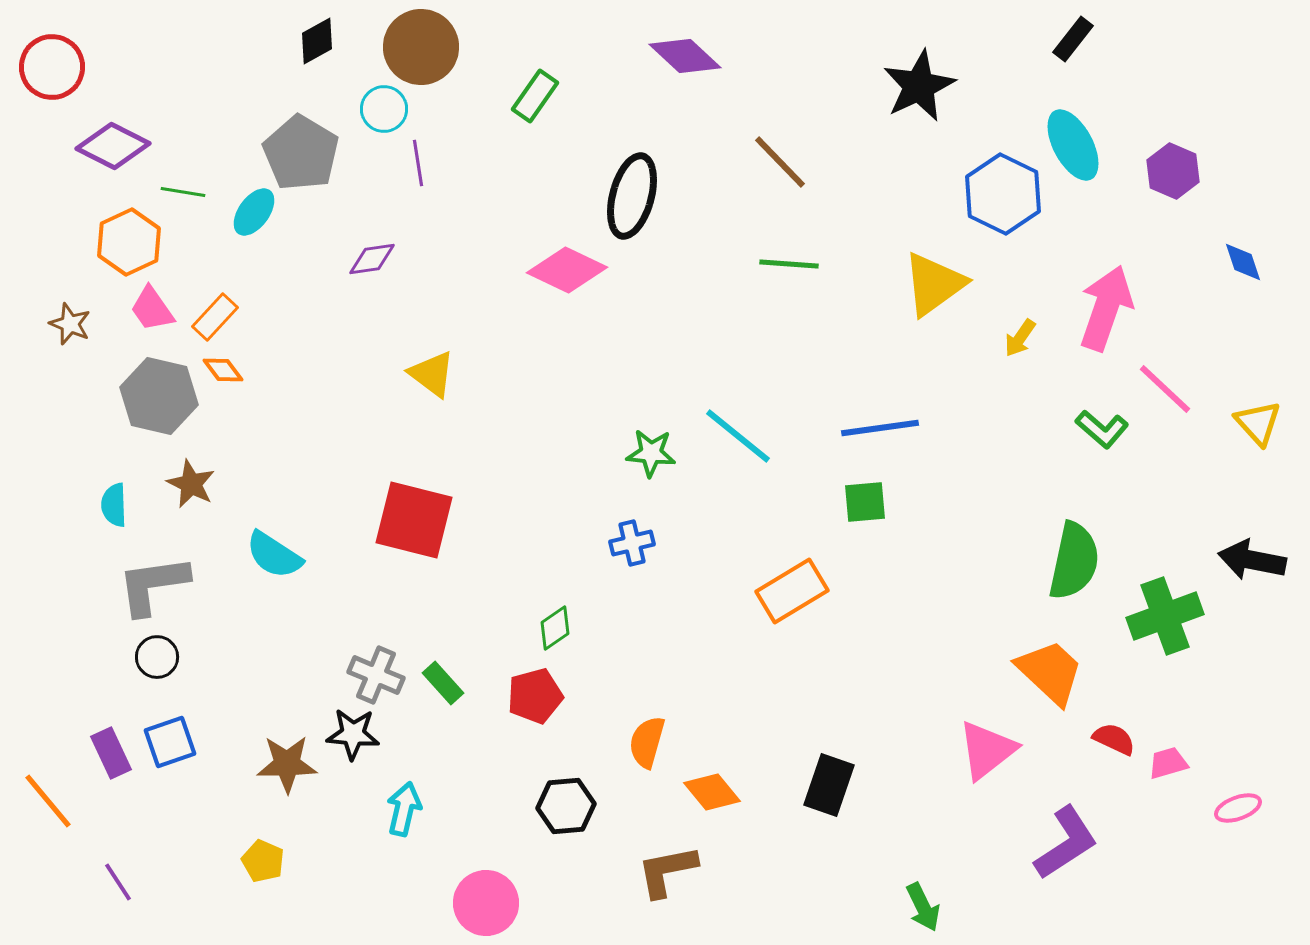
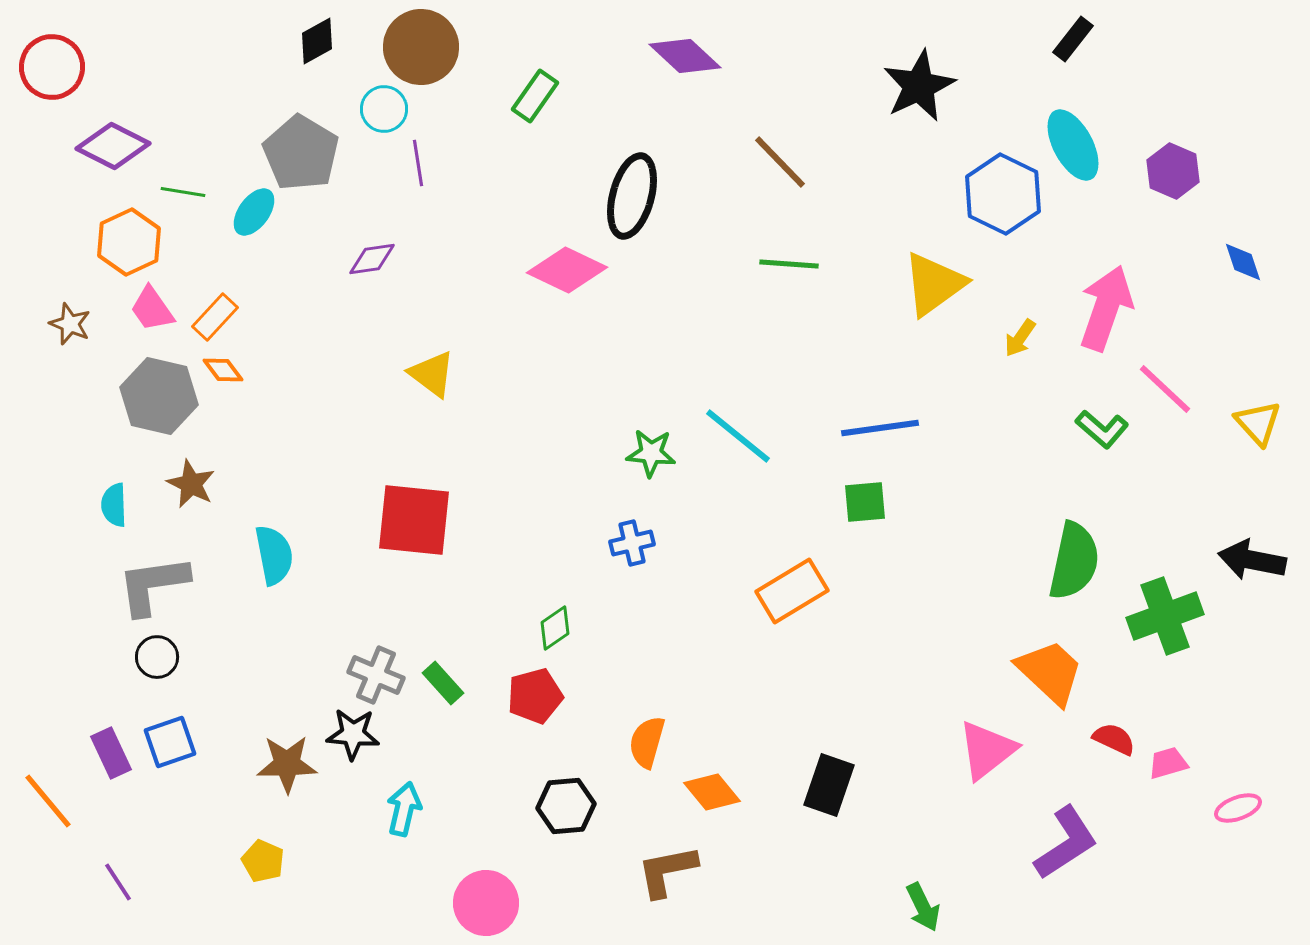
red square at (414, 520): rotated 8 degrees counterclockwise
cyan semicircle at (274, 555): rotated 134 degrees counterclockwise
